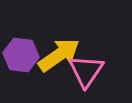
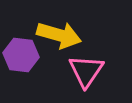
yellow arrow: moved 20 px up; rotated 51 degrees clockwise
